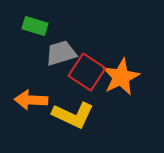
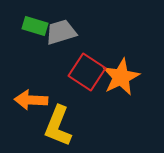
gray trapezoid: moved 21 px up
yellow L-shape: moved 15 px left, 11 px down; rotated 87 degrees clockwise
